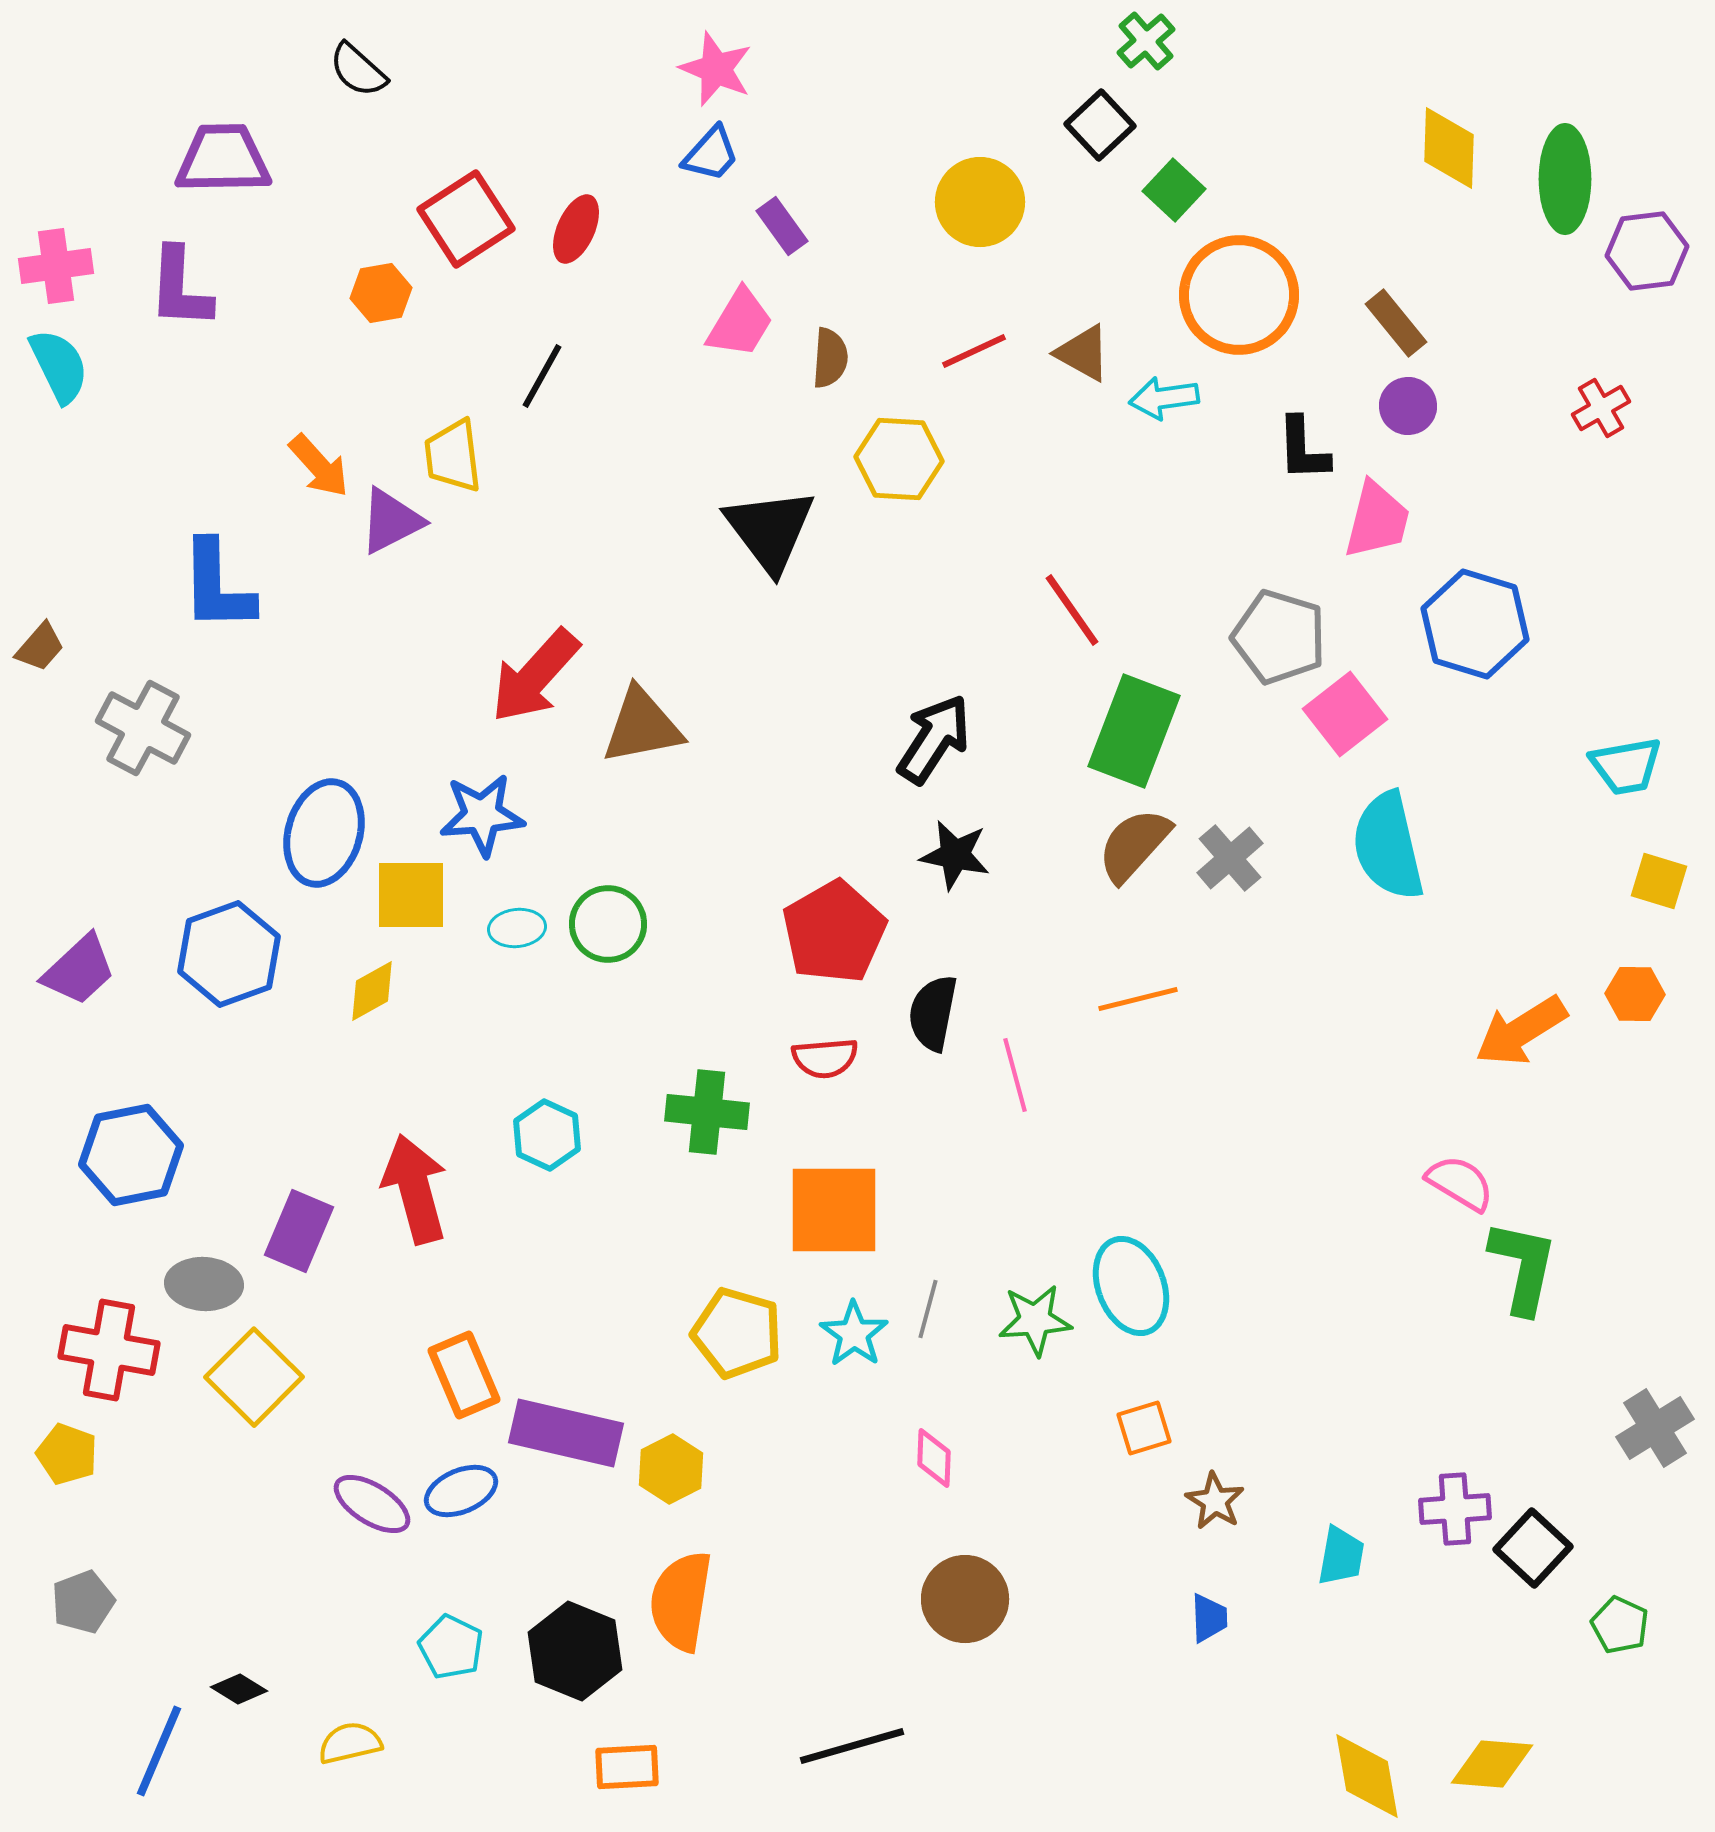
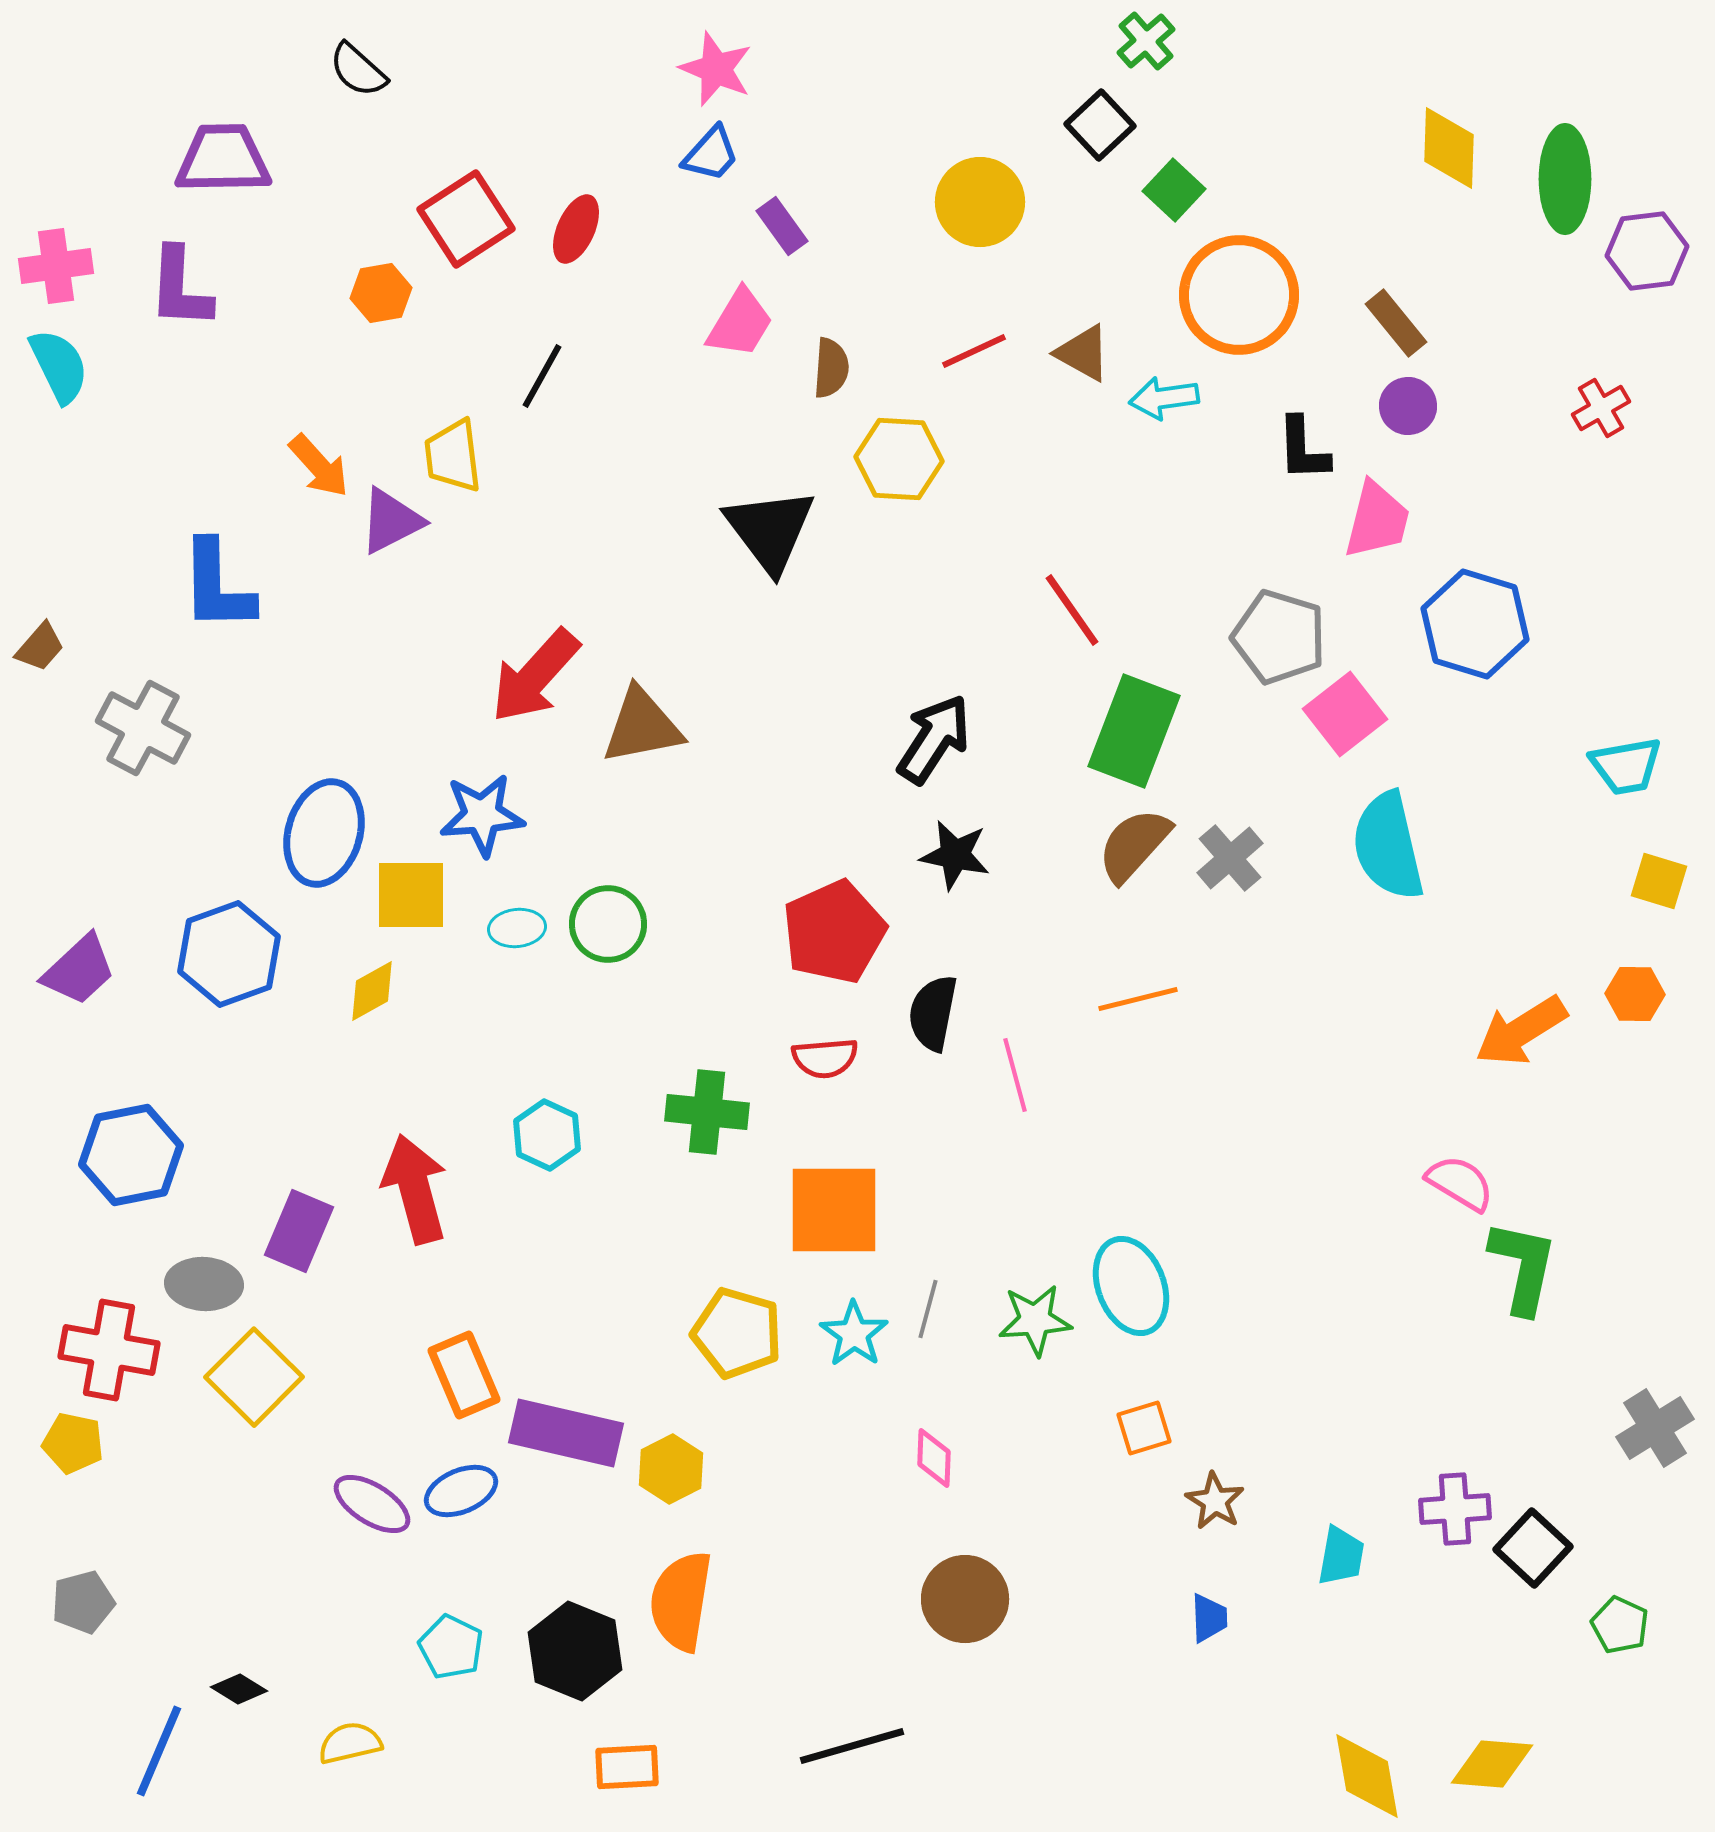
brown semicircle at (830, 358): moved 1 px right, 10 px down
red pentagon at (834, 932): rotated 6 degrees clockwise
yellow pentagon at (67, 1454): moved 6 px right, 11 px up; rotated 8 degrees counterclockwise
gray pentagon at (83, 1602): rotated 6 degrees clockwise
